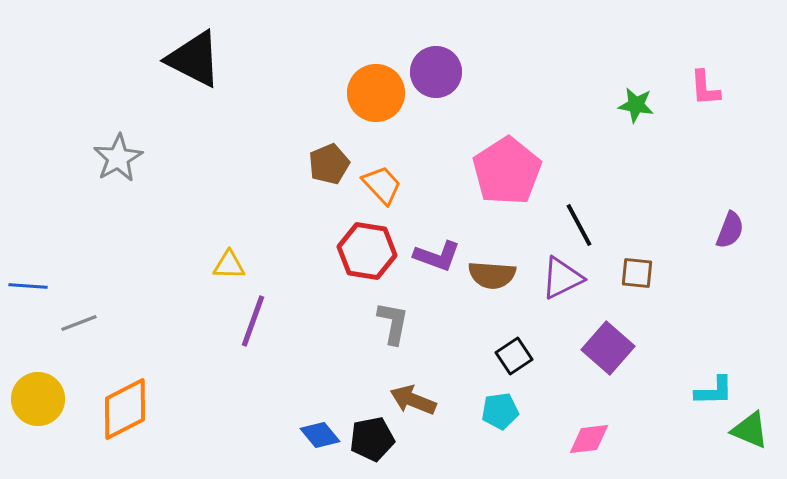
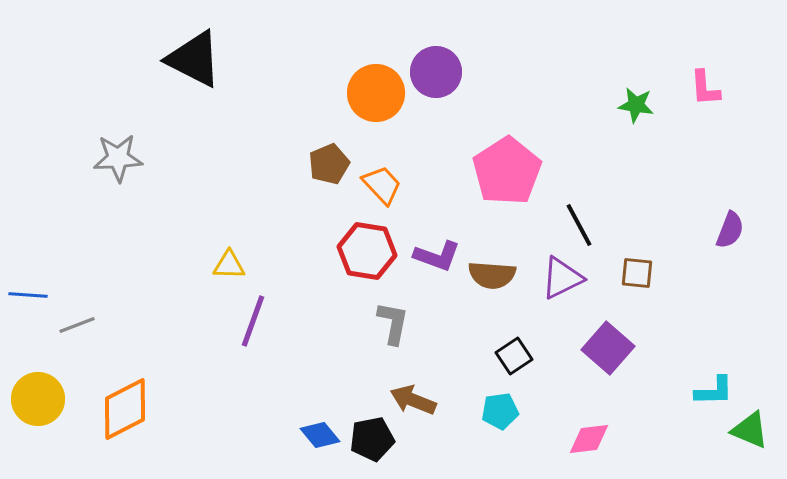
gray star: rotated 27 degrees clockwise
blue line: moved 9 px down
gray line: moved 2 px left, 2 px down
